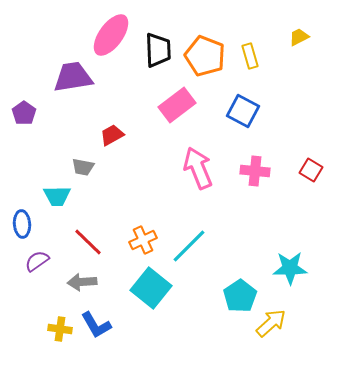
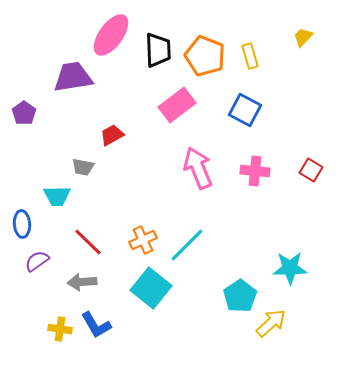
yellow trapezoid: moved 4 px right; rotated 20 degrees counterclockwise
blue square: moved 2 px right, 1 px up
cyan line: moved 2 px left, 1 px up
